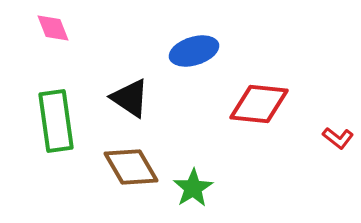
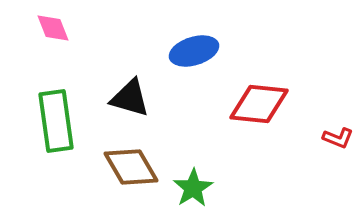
black triangle: rotated 18 degrees counterclockwise
red L-shape: rotated 16 degrees counterclockwise
